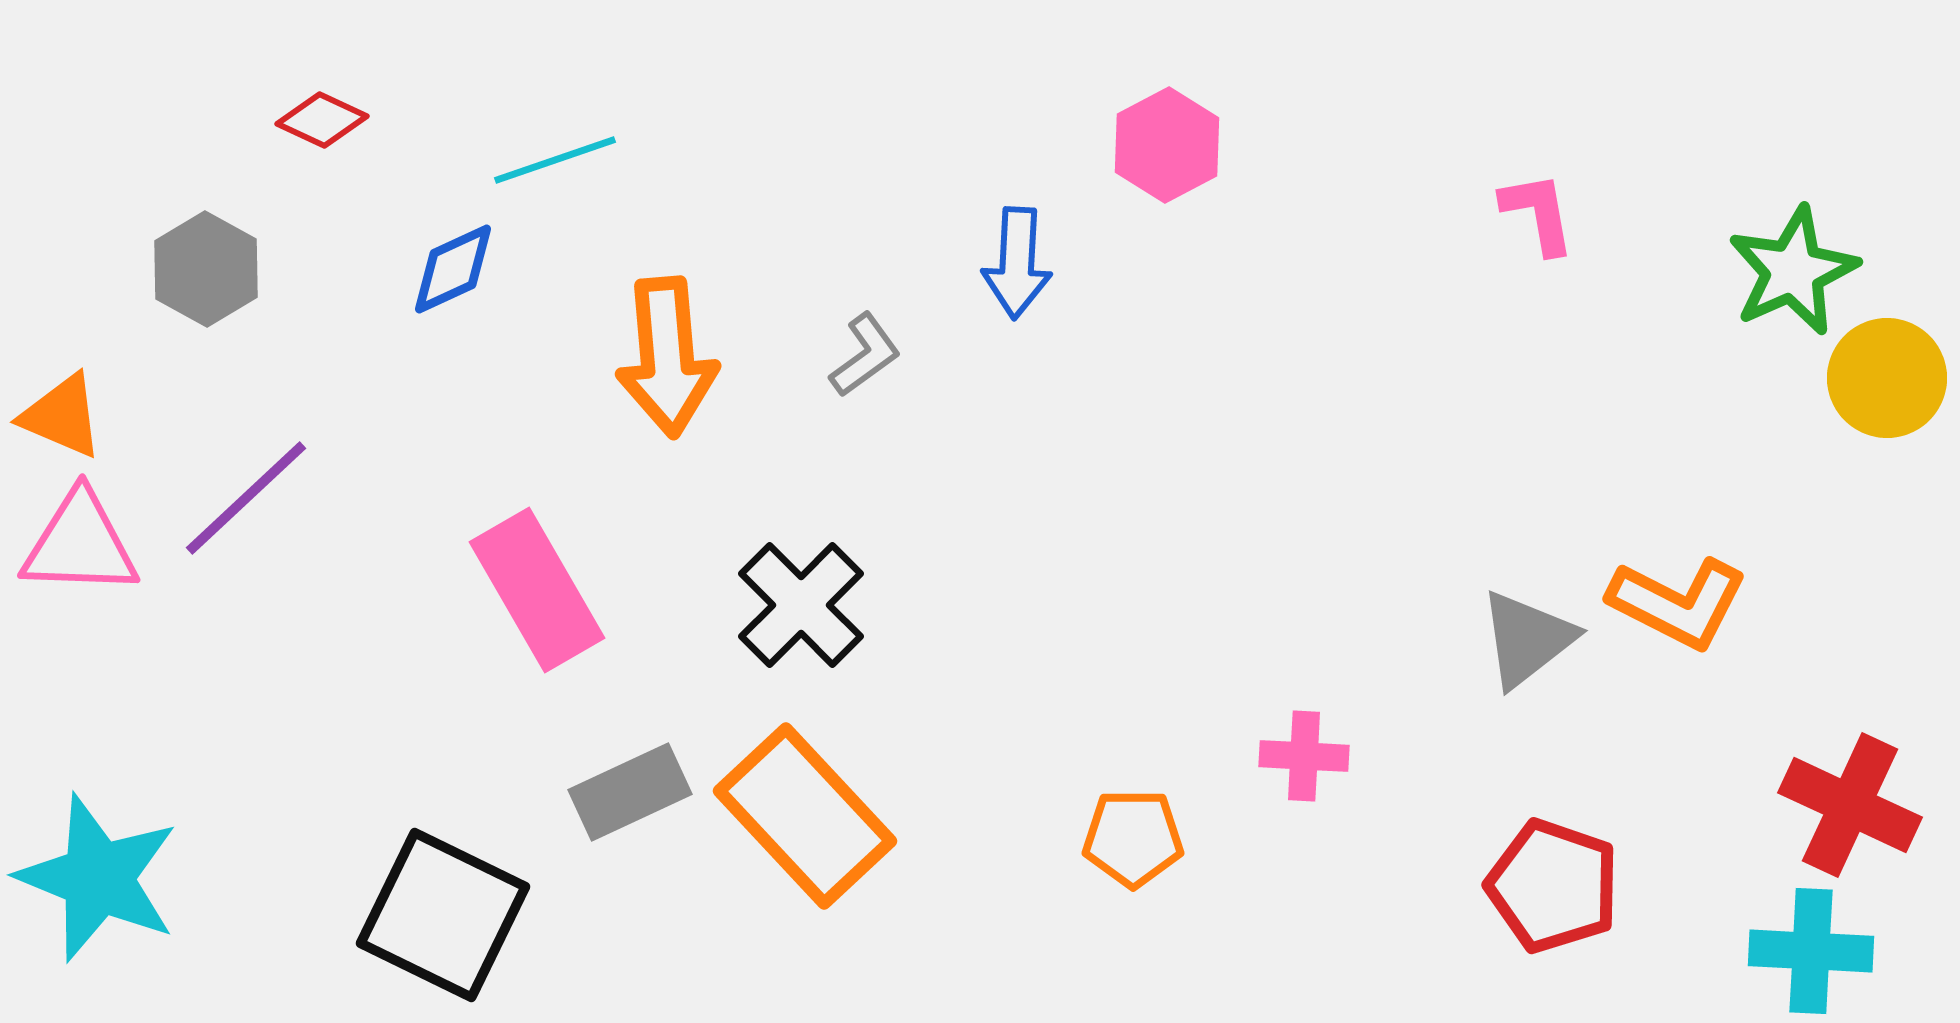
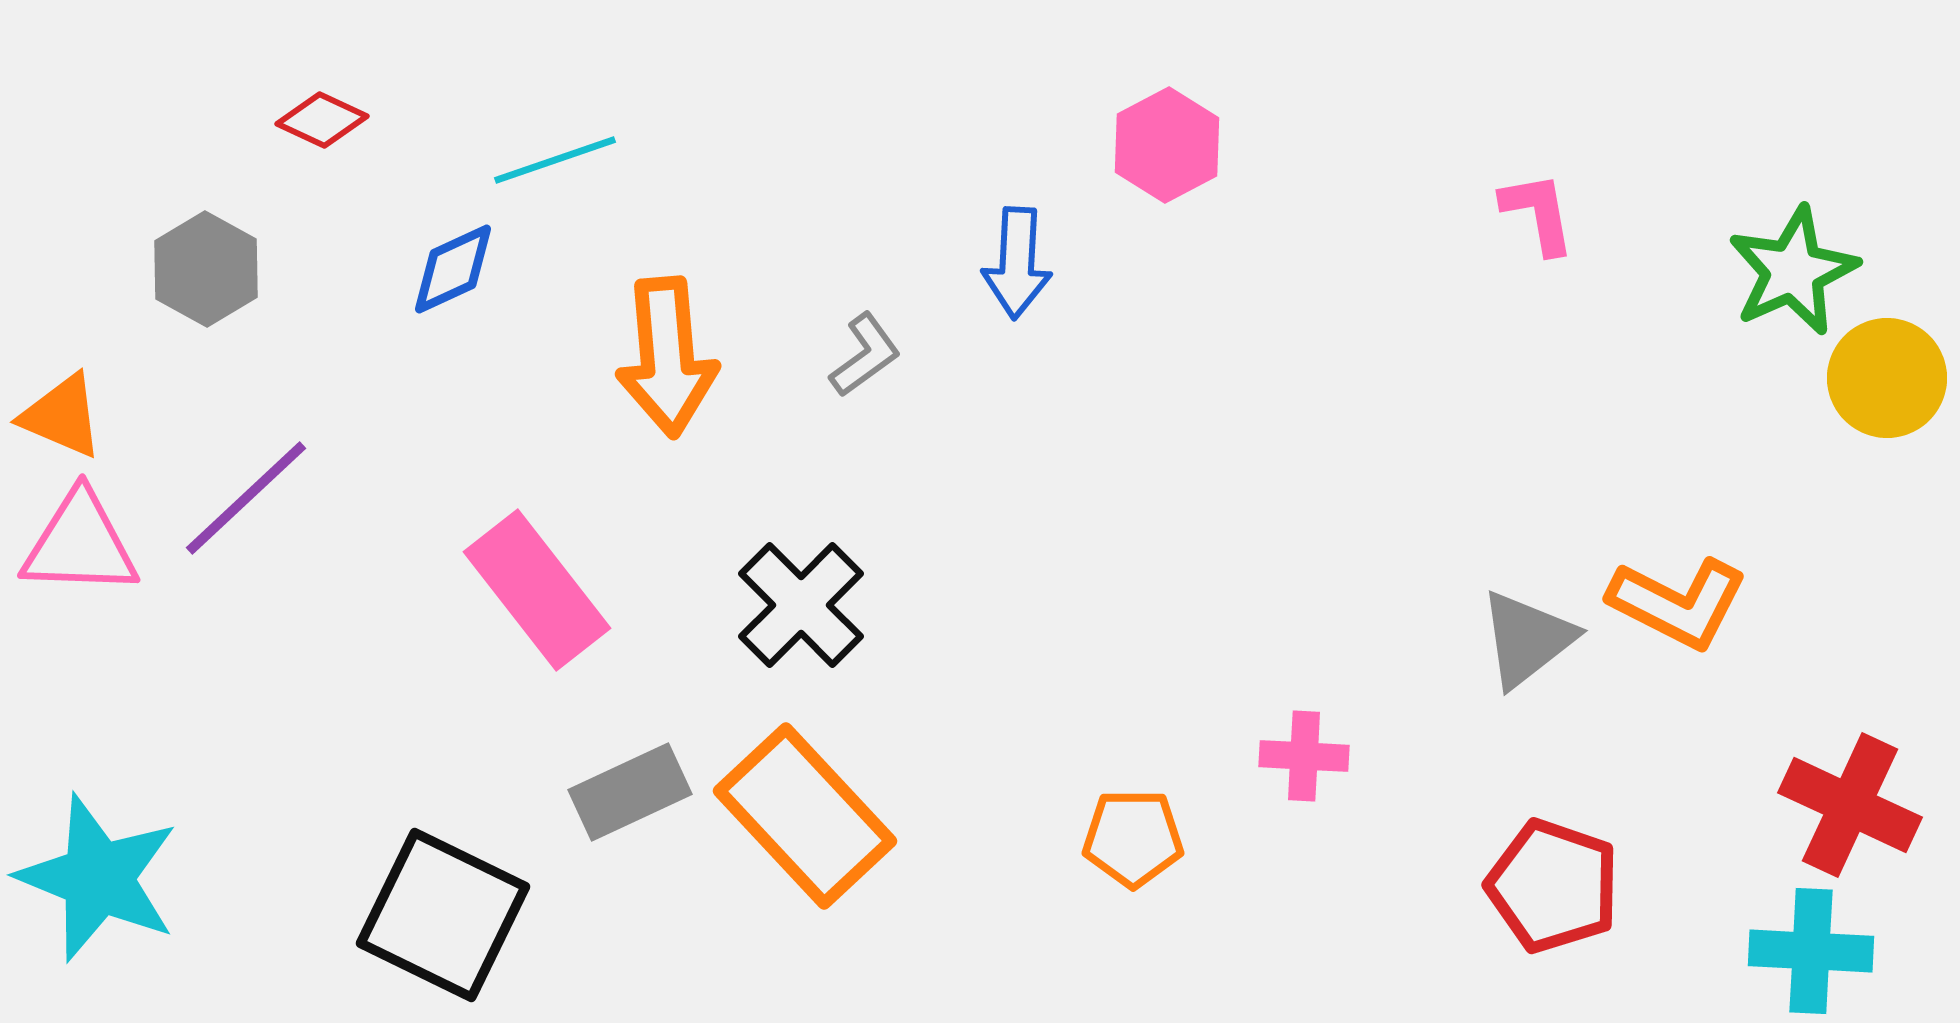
pink rectangle: rotated 8 degrees counterclockwise
